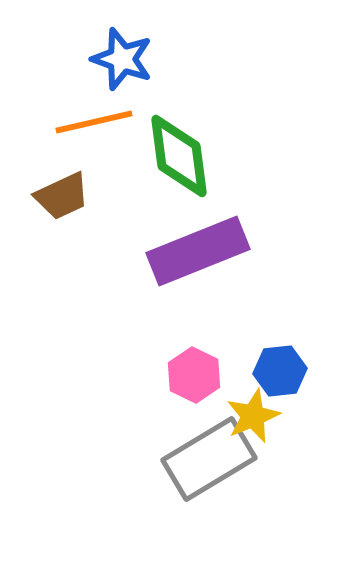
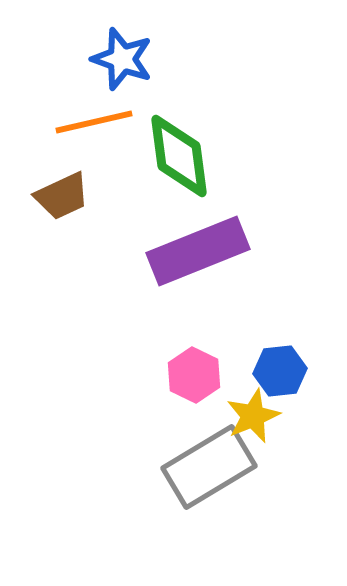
gray rectangle: moved 8 px down
